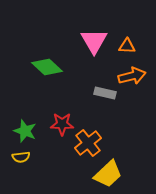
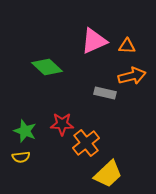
pink triangle: rotated 36 degrees clockwise
orange cross: moved 2 px left
